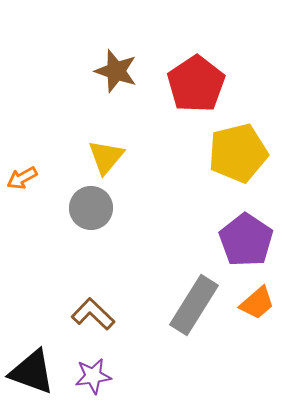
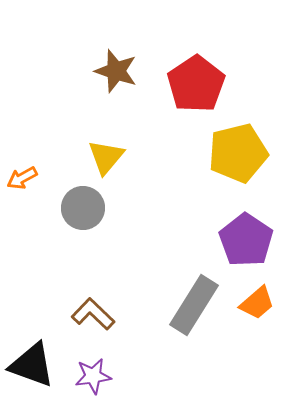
gray circle: moved 8 px left
black triangle: moved 7 px up
